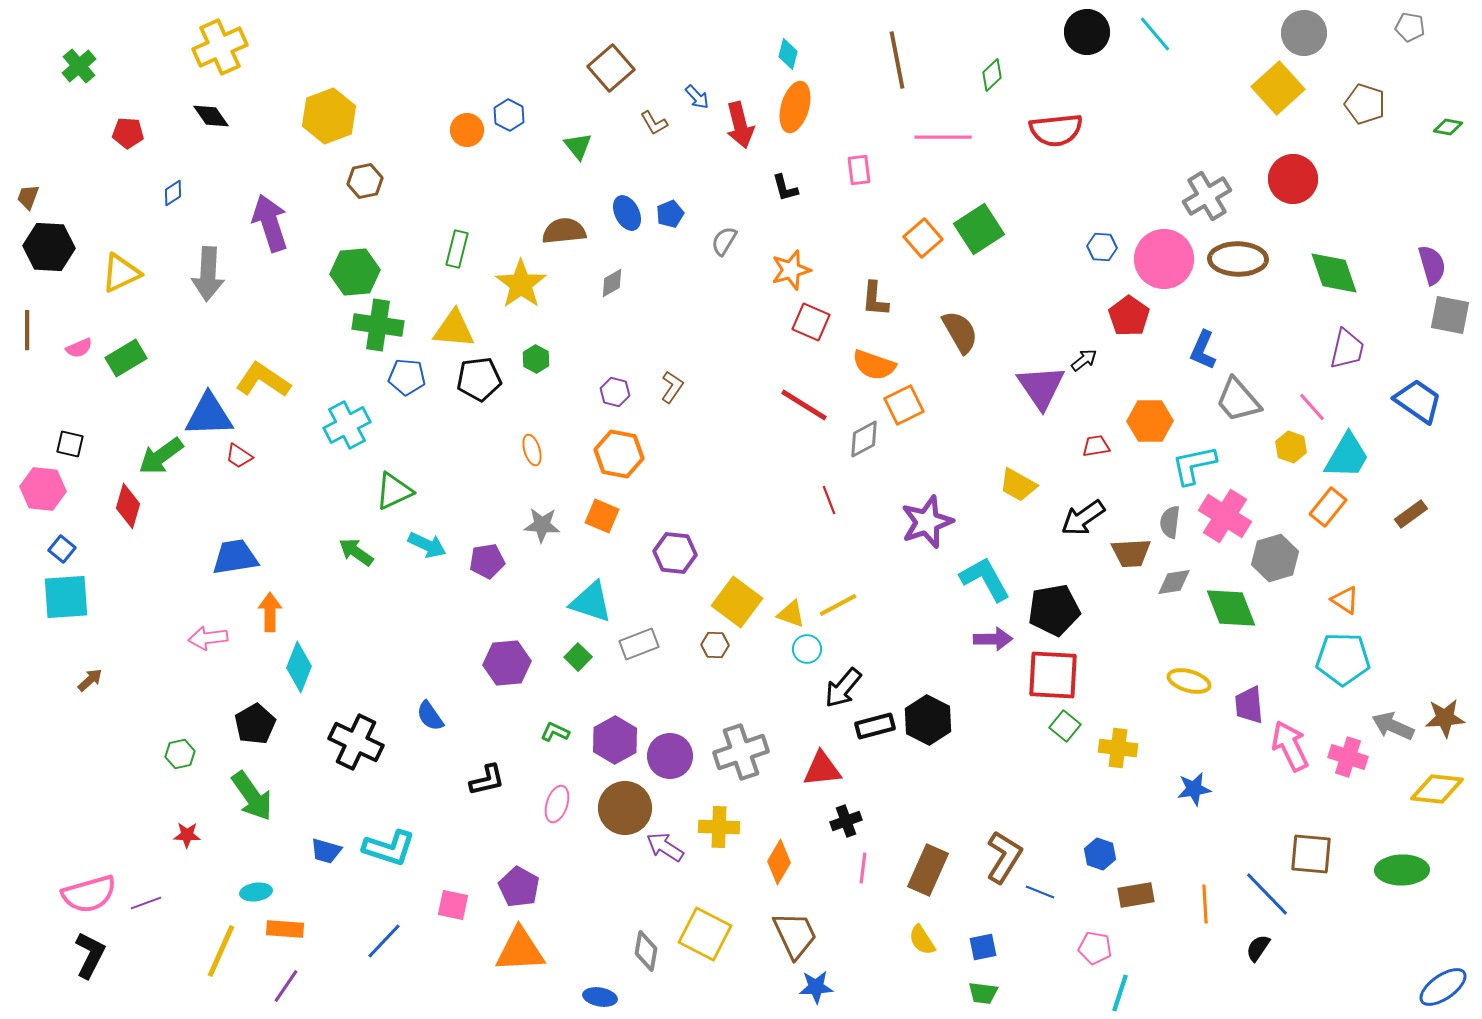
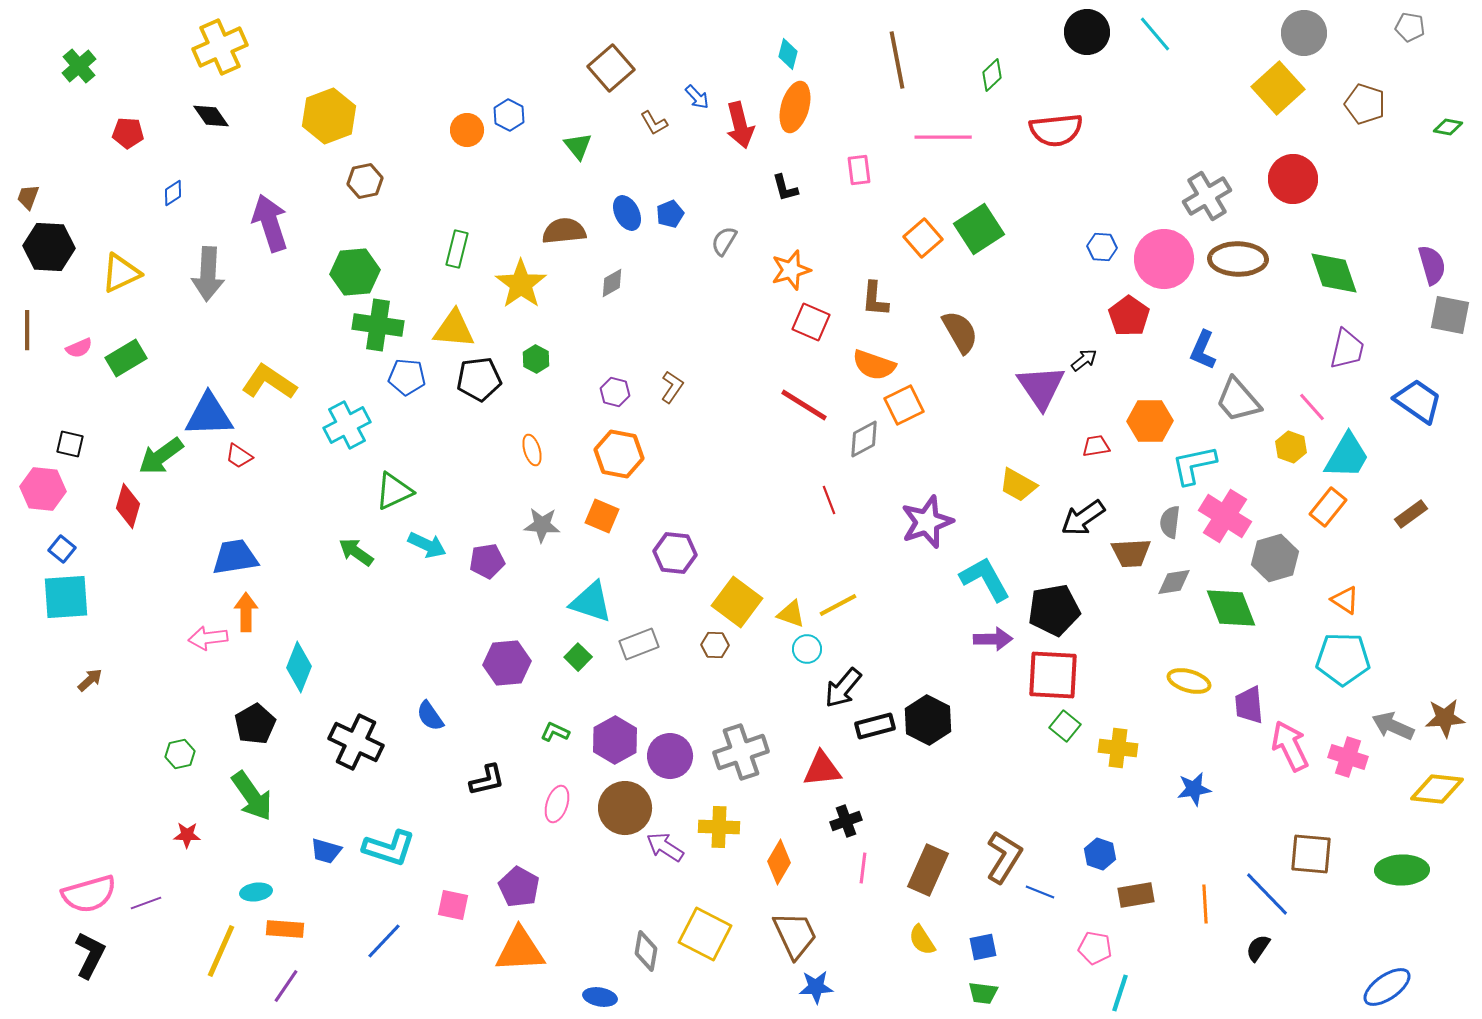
yellow L-shape at (263, 380): moved 6 px right, 2 px down
orange arrow at (270, 612): moved 24 px left
blue ellipse at (1443, 987): moved 56 px left
